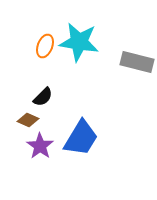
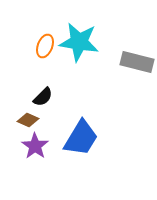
purple star: moved 5 px left
